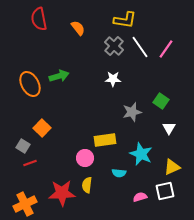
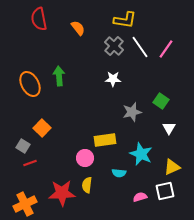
green arrow: rotated 78 degrees counterclockwise
